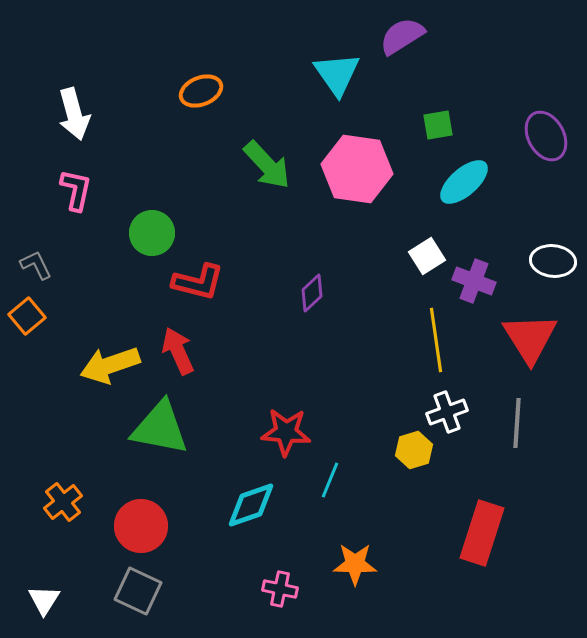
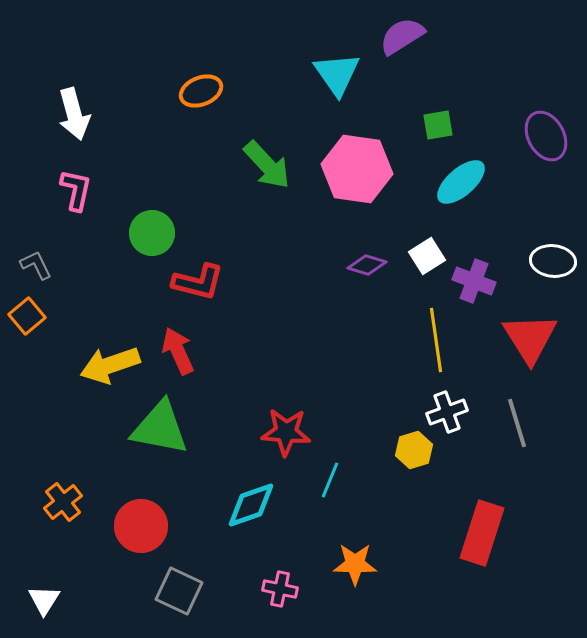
cyan ellipse: moved 3 px left
purple diamond: moved 55 px right, 28 px up; rotated 60 degrees clockwise
gray line: rotated 21 degrees counterclockwise
gray square: moved 41 px right
